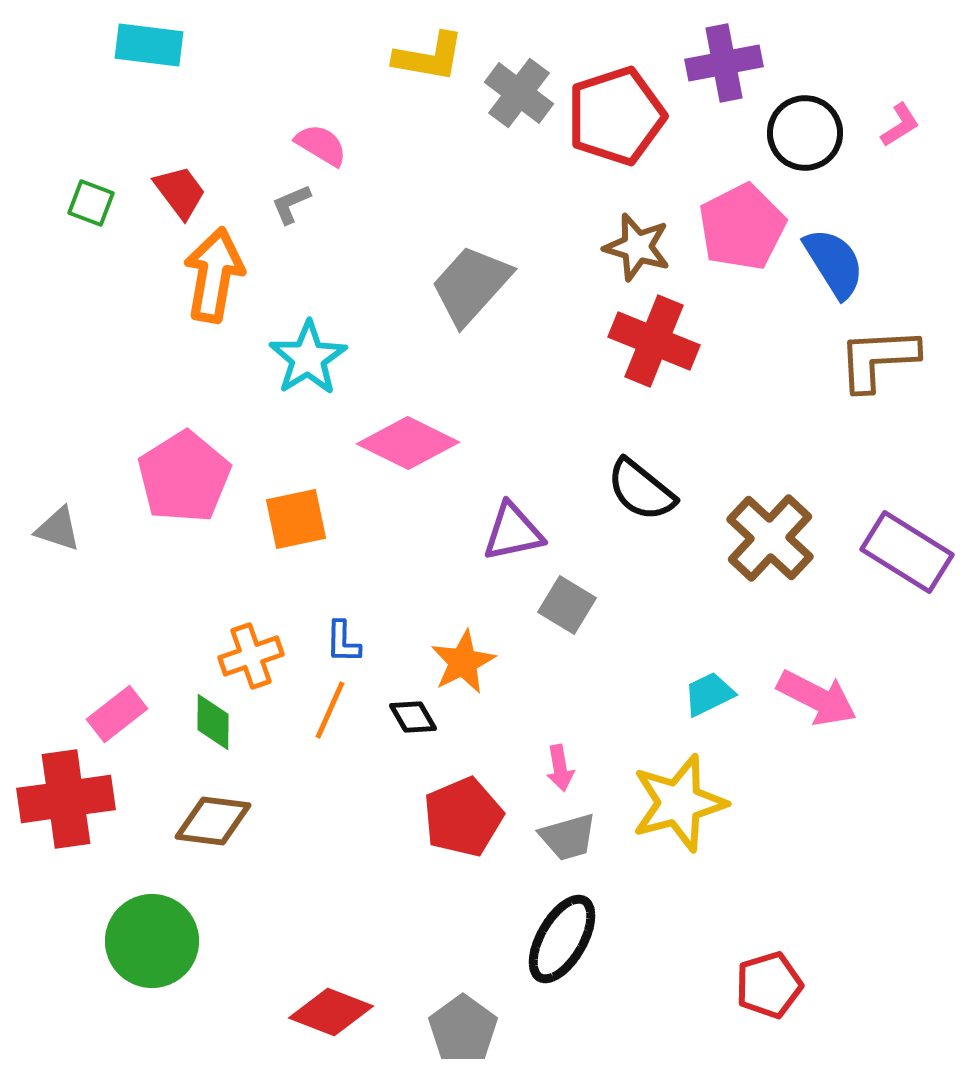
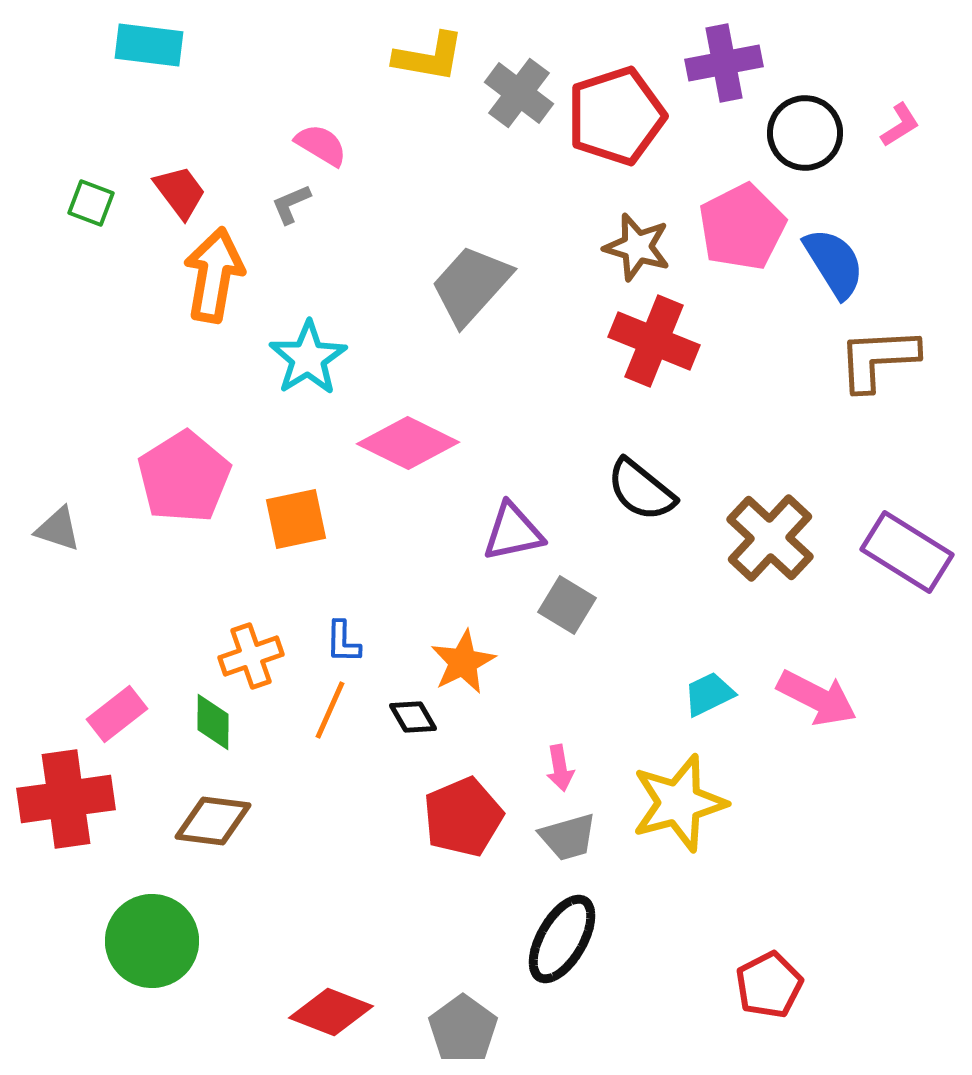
red pentagon at (769, 985): rotated 10 degrees counterclockwise
